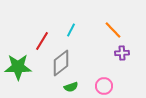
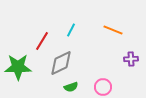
orange line: rotated 24 degrees counterclockwise
purple cross: moved 9 px right, 6 px down
gray diamond: rotated 12 degrees clockwise
pink circle: moved 1 px left, 1 px down
